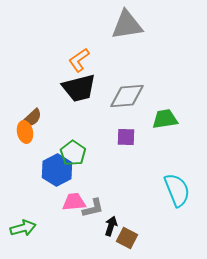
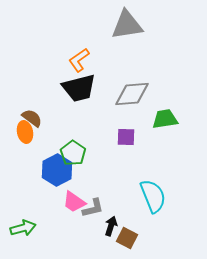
gray diamond: moved 5 px right, 2 px up
brown semicircle: rotated 100 degrees counterclockwise
cyan semicircle: moved 24 px left, 6 px down
pink trapezoid: rotated 140 degrees counterclockwise
